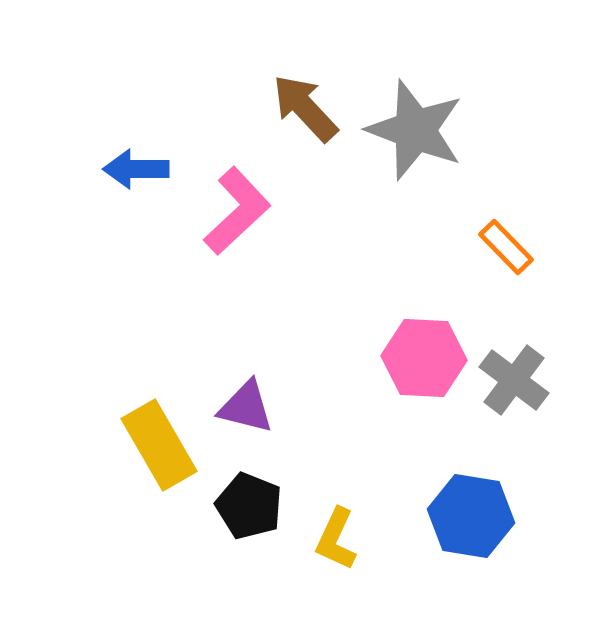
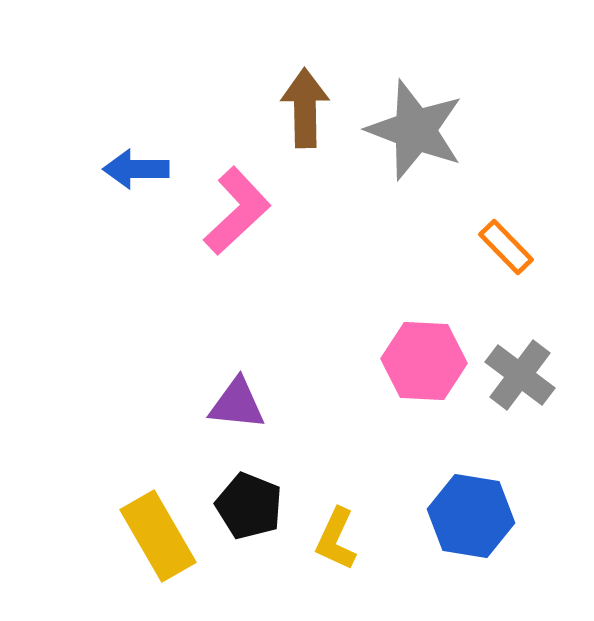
brown arrow: rotated 42 degrees clockwise
pink hexagon: moved 3 px down
gray cross: moved 6 px right, 5 px up
purple triangle: moved 9 px left, 3 px up; rotated 8 degrees counterclockwise
yellow rectangle: moved 1 px left, 91 px down
